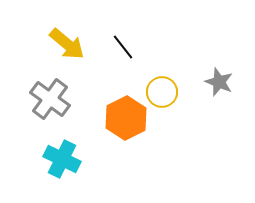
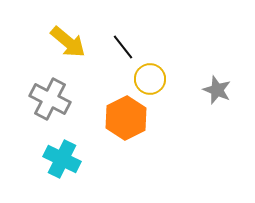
yellow arrow: moved 1 px right, 2 px up
gray star: moved 2 px left, 8 px down
yellow circle: moved 12 px left, 13 px up
gray cross: rotated 9 degrees counterclockwise
